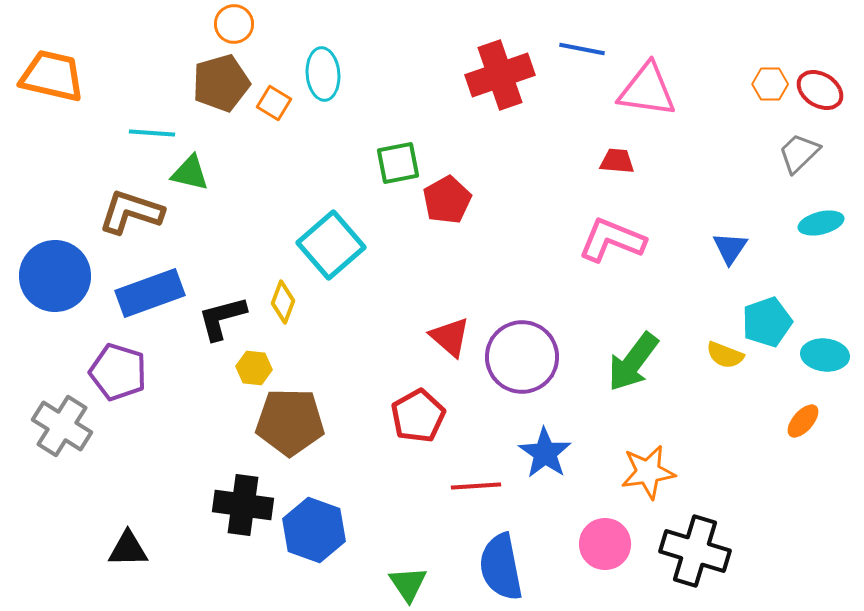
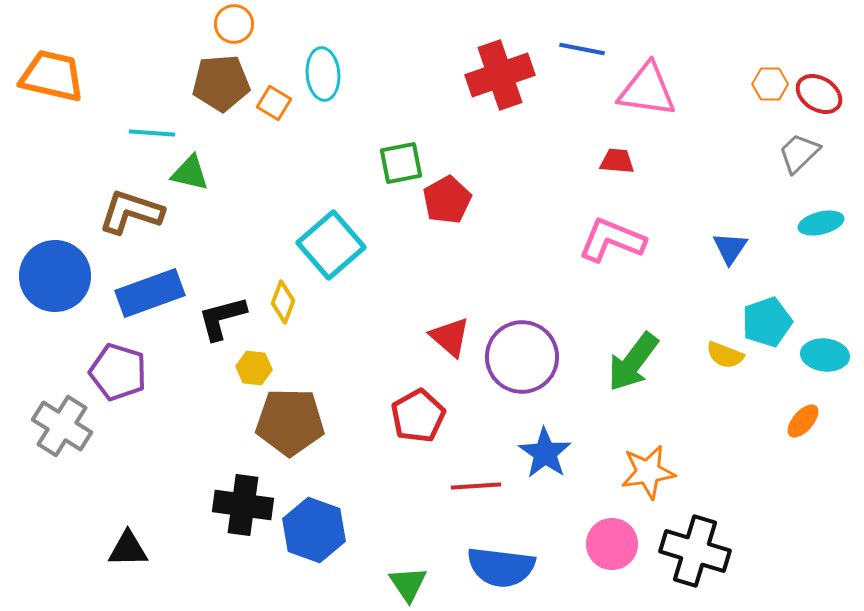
brown pentagon at (221, 83): rotated 12 degrees clockwise
red ellipse at (820, 90): moved 1 px left, 4 px down
green square at (398, 163): moved 3 px right
pink circle at (605, 544): moved 7 px right
blue semicircle at (501, 567): rotated 72 degrees counterclockwise
